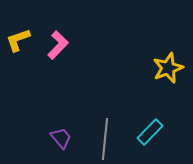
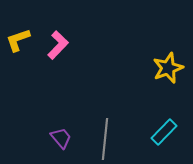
cyan rectangle: moved 14 px right
